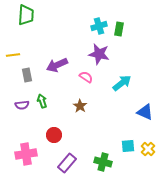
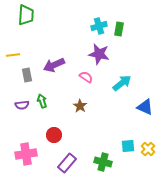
purple arrow: moved 3 px left
blue triangle: moved 5 px up
